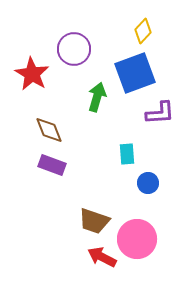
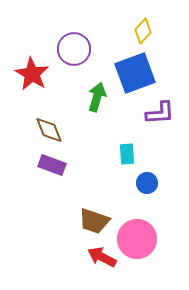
blue circle: moved 1 px left
